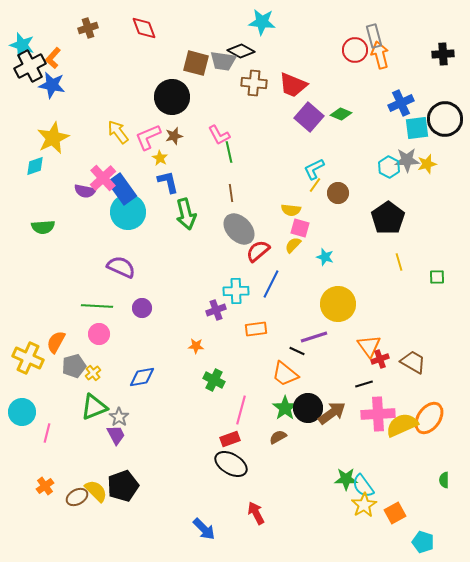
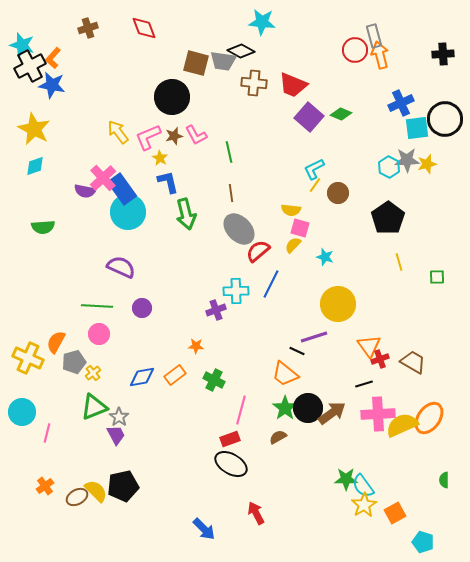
pink L-shape at (219, 135): moved 23 px left
yellow star at (53, 138): moved 19 px left, 9 px up; rotated 20 degrees counterclockwise
orange rectangle at (256, 329): moved 81 px left, 46 px down; rotated 30 degrees counterclockwise
gray pentagon at (74, 366): moved 4 px up
black pentagon at (123, 486): rotated 8 degrees clockwise
